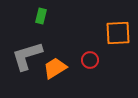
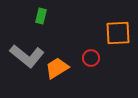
gray L-shape: rotated 124 degrees counterclockwise
red circle: moved 1 px right, 2 px up
orange trapezoid: moved 2 px right
